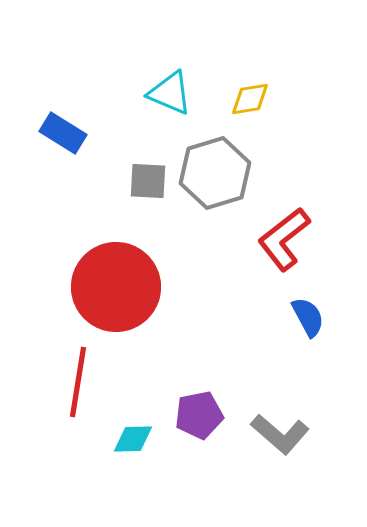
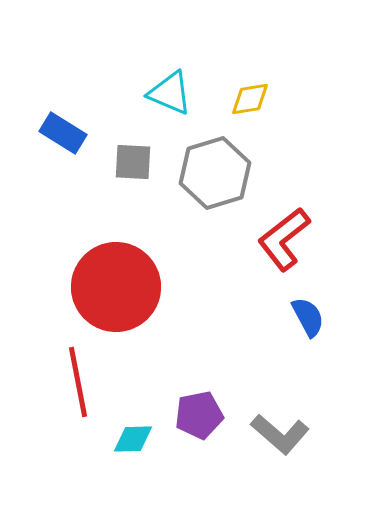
gray square: moved 15 px left, 19 px up
red line: rotated 20 degrees counterclockwise
